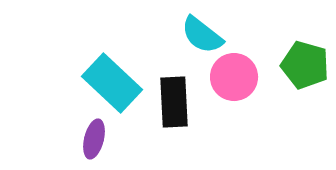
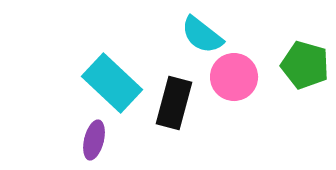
black rectangle: moved 1 px down; rotated 18 degrees clockwise
purple ellipse: moved 1 px down
